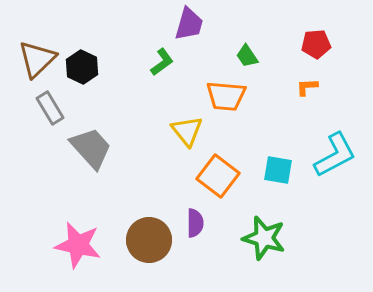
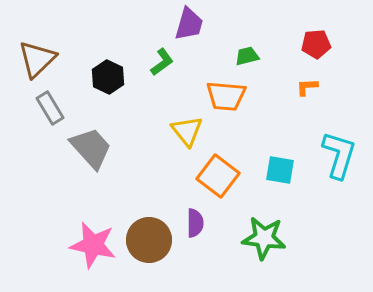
green trapezoid: rotated 110 degrees clockwise
black hexagon: moved 26 px right, 10 px down
cyan L-shape: moved 4 px right; rotated 45 degrees counterclockwise
cyan square: moved 2 px right
green star: rotated 9 degrees counterclockwise
pink star: moved 15 px right
